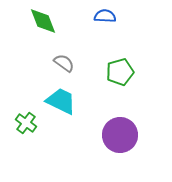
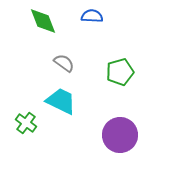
blue semicircle: moved 13 px left
